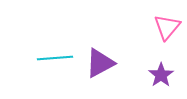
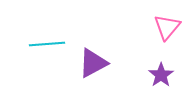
cyan line: moved 8 px left, 14 px up
purple triangle: moved 7 px left
